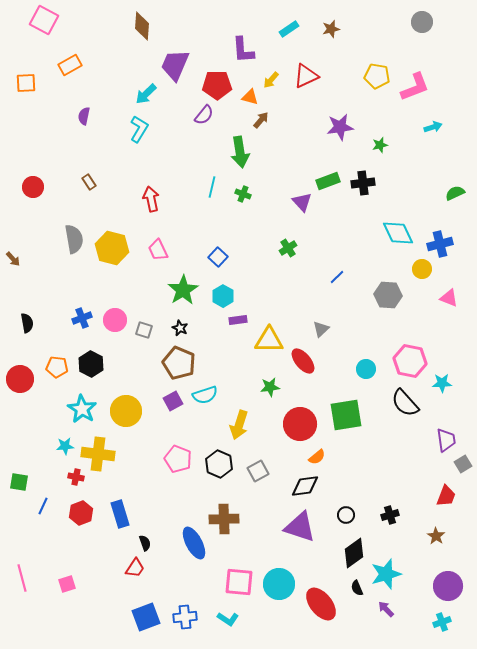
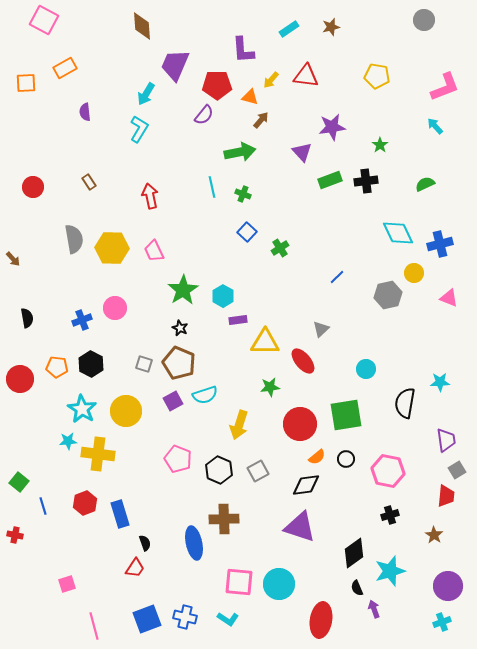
gray circle at (422, 22): moved 2 px right, 2 px up
brown diamond at (142, 26): rotated 8 degrees counterclockwise
brown star at (331, 29): moved 2 px up
orange rectangle at (70, 65): moved 5 px left, 3 px down
red triangle at (306, 76): rotated 32 degrees clockwise
pink L-shape at (415, 87): moved 30 px right
cyan arrow at (146, 94): rotated 15 degrees counterclockwise
purple semicircle at (84, 116): moved 1 px right, 4 px up; rotated 18 degrees counterclockwise
purple star at (340, 127): moved 8 px left
cyan arrow at (433, 127): moved 2 px right, 1 px up; rotated 114 degrees counterclockwise
green star at (380, 145): rotated 21 degrees counterclockwise
green arrow at (240, 152): rotated 92 degrees counterclockwise
green rectangle at (328, 181): moved 2 px right, 1 px up
black cross at (363, 183): moved 3 px right, 2 px up
cyan line at (212, 187): rotated 25 degrees counterclockwise
green semicircle at (455, 193): moved 30 px left, 9 px up
red arrow at (151, 199): moved 1 px left, 3 px up
purple triangle at (302, 202): moved 50 px up
yellow hexagon at (112, 248): rotated 12 degrees counterclockwise
green cross at (288, 248): moved 8 px left
pink trapezoid at (158, 250): moved 4 px left, 1 px down
blue square at (218, 257): moved 29 px right, 25 px up
yellow circle at (422, 269): moved 8 px left, 4 px down
gray hexagon at (388, 295): rotated 16 degrees counterclockwise
blue cross at (82, 318): moved 2 px down
pink circle at (115, 320): moved 12 px up
black semicircle at (27, 323): moved 5 px up
gray square at (144, 330): moved 34 px down
yellow triangle at (269, 340): moved 4 px left, 2 px down
pink hexagon at (410, 361): moved 22 px left, 110 px down
cyan star at (442, 383): moved 2 px left, 1 px up
black semicircle at (405, 403): rotated 52 degrees clockwise
cyan star at (65, 446): moved 3 px right, 5 px up
black hexagon at (219, 464): moved 6 px down
gray square at (463, 464): moved 6 px left, 6 px down
red cross at (76, 477): moved 61 px left, 58 px down
green square at (19, 482): rotated 30 degrees clockwise
black diamond at (305, 486): moved 1 px right, 1 px up
red trapezoid at (446, 496): rotated 15 degrees counterclockwise
blue line at (43, 506): rotated 42 degrees counterclockwise
red hexagon at (81, 513): moved 4 px right, 10 px up
black circle at (346, 515): moved 56 px up
brown star at (436, 536): moved 2 px left, 1 px up
blue ellipse at (194, 543): rotated 16 degrees clockwise
cyan star at (386, 574): moved 4 px right, 3 px up
pink line at (22, 578): moved 72 px right, 48 px down
red ellipse at (321, 604): moved 16 px down; rotated 48 degrees clockwise
purple arrow at (386, 609): moved 12 px left; rotated 24 degrees clockwise
blue square at (146, 617): moved 1 px right, 2 px down
blue cross at (185, 617): rotated 20 degrees clockwise
